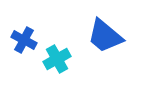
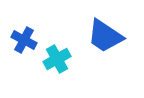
blue trapezoid: rotated 6 degrees counterclockwise
